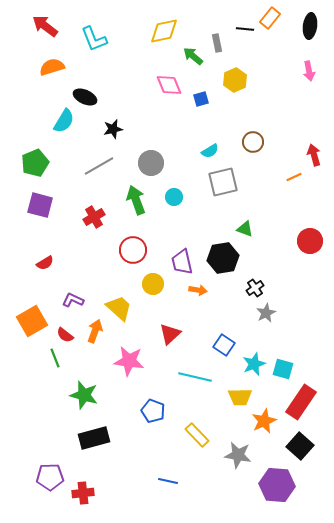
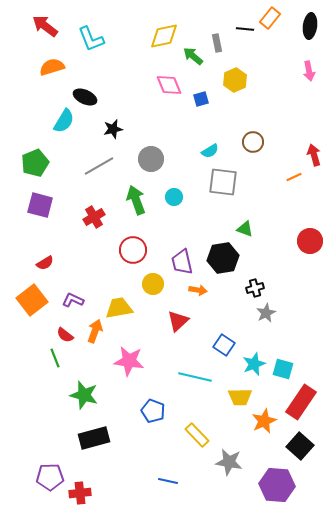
yellow diamond at (164, 31): moved 5 px down
cyan L-shape at (94, 39): moved 3 px left
gray circle at (151, 163): moved 4 px up
gray square at (223, 182): rotated 20 degrees clockwise
black cross at (255, 288): rotated 18 degrees clockwise
yellow trapezoid at (119, 308): rotated 52 degrees counterclockwise
orange square at (32, 321): moved 21 px up; rotated 8 degrees counterclockwise
red triangle at (170, 334): moved 8 px right, 13 px up
gray star at (238, 455): moved 9 px left, 7 px down
red cross at (83, 493): moved 3 px left
